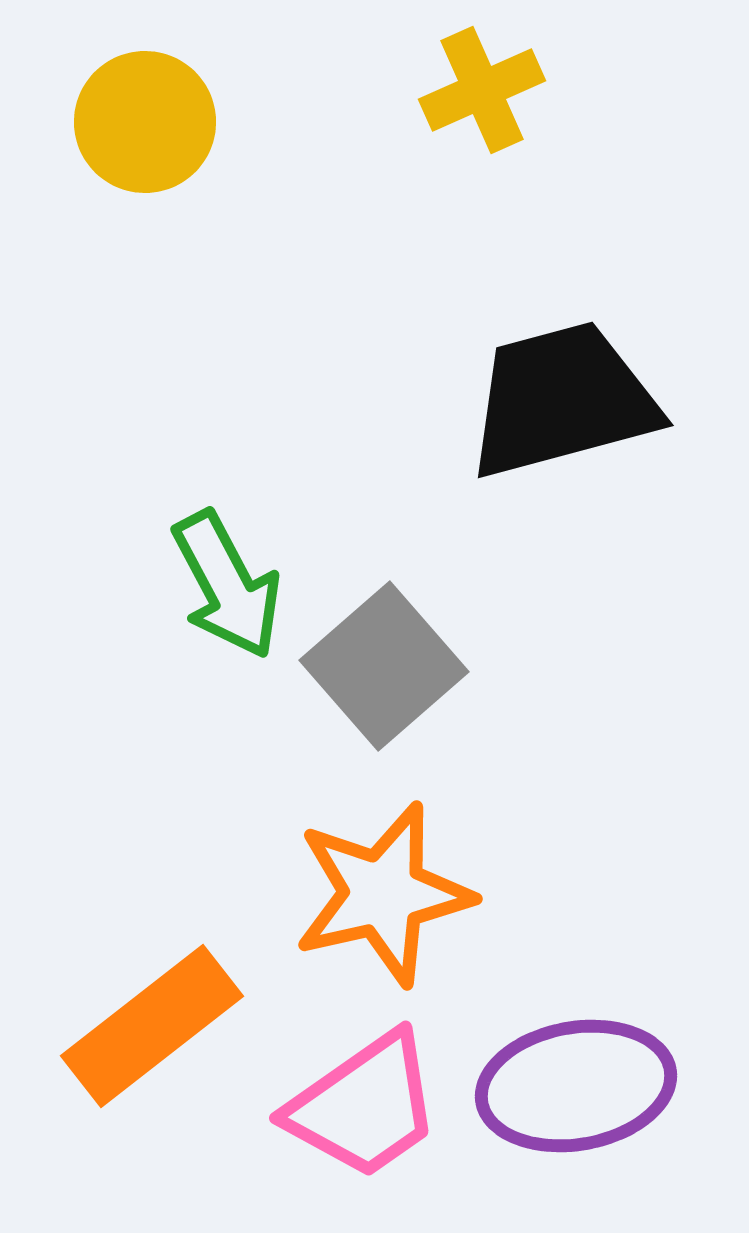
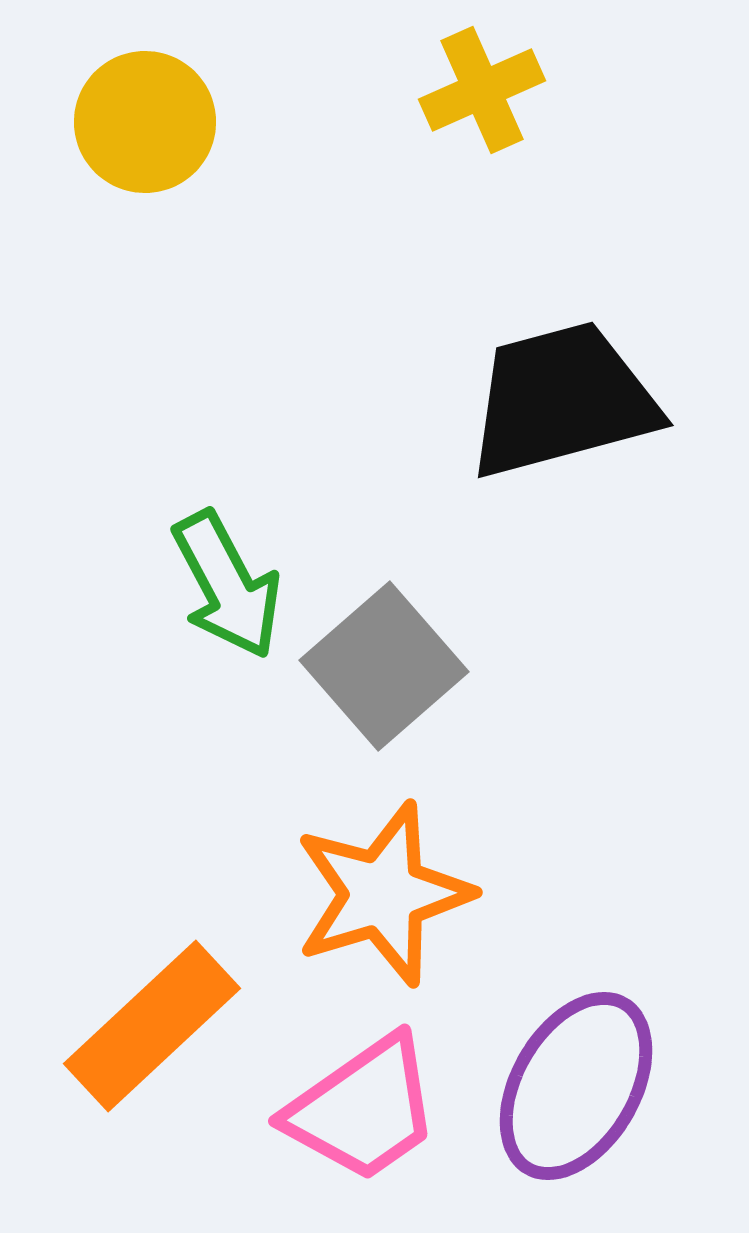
orange star: rotated 4 degrees counterclockwise
orange rectangle: rotated 5 degrees counterclockwise
purple ellipse: rotated 50 degrees counterclockwise
pink trapezoid: moved 1 px left, 3 px down
